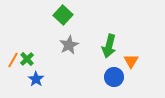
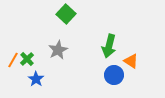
green square: moved 3 px right, 1 px up
gray star: moved 11 px left, 5 px down
orange triangle: rotated 28 degrees counterclockwise
blue circle: moved 2 px up
